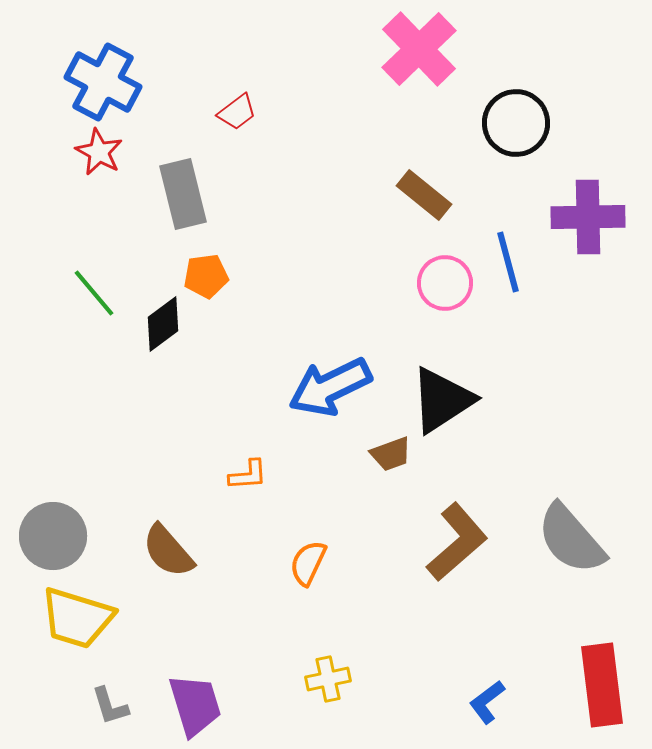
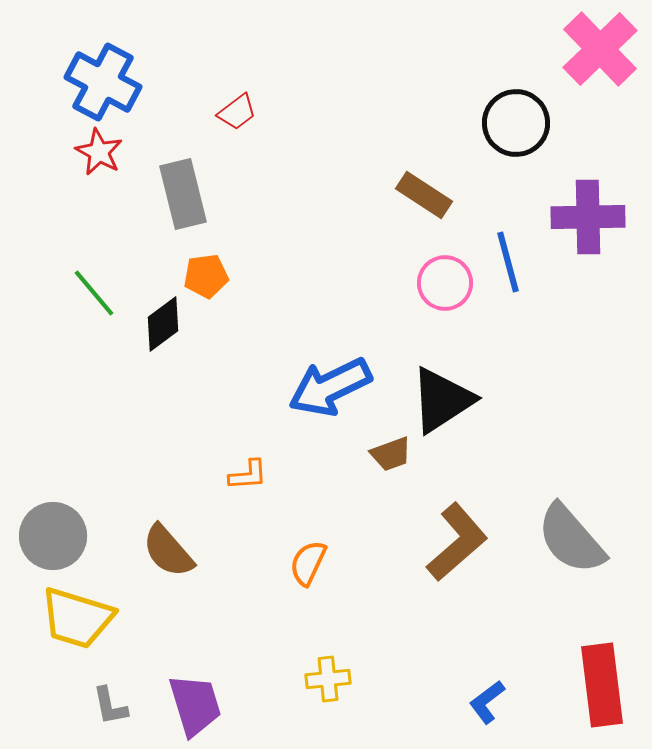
pink cross: moved 181 px right
brown rectangle: rotated 6 degrees counterclockwise
yellow cross: rotated 6 degrees clockwise
gray L-shape: rotated 6 degrees clockwise
